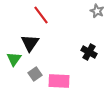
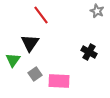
green triangle: moved 1 px left, 1 px down
